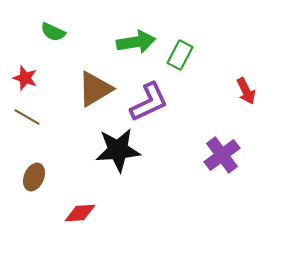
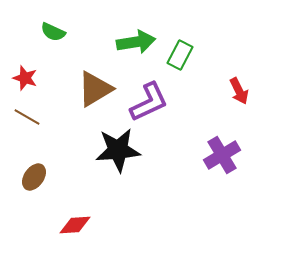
red arrow: moved 7 px left
purple cross: rotated 6 degrees clockwise
brown ellipse: rotated 12 degrees clockwise
red diamond: moved 5 px left, 12 px down
